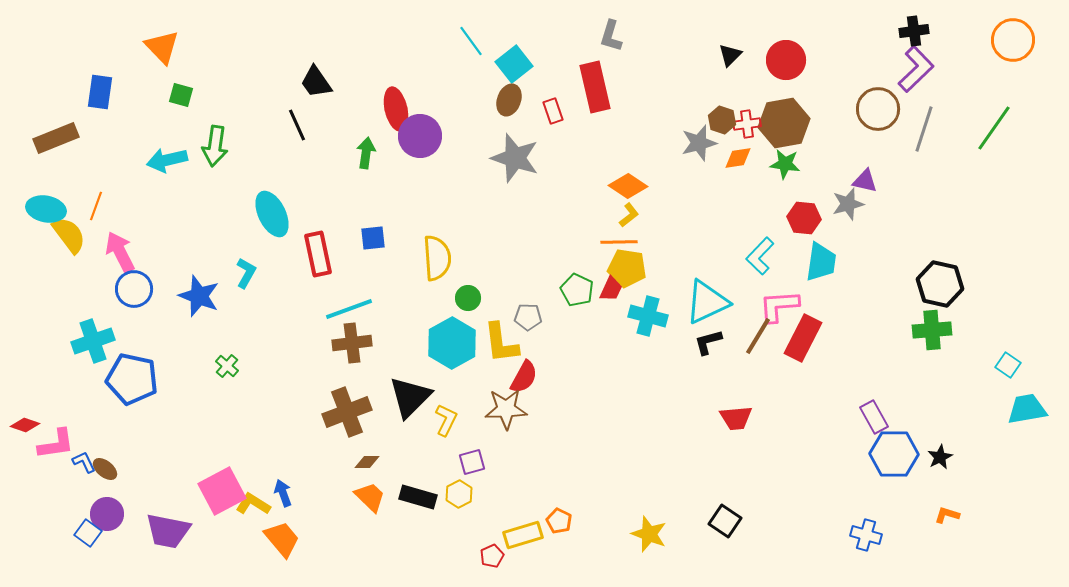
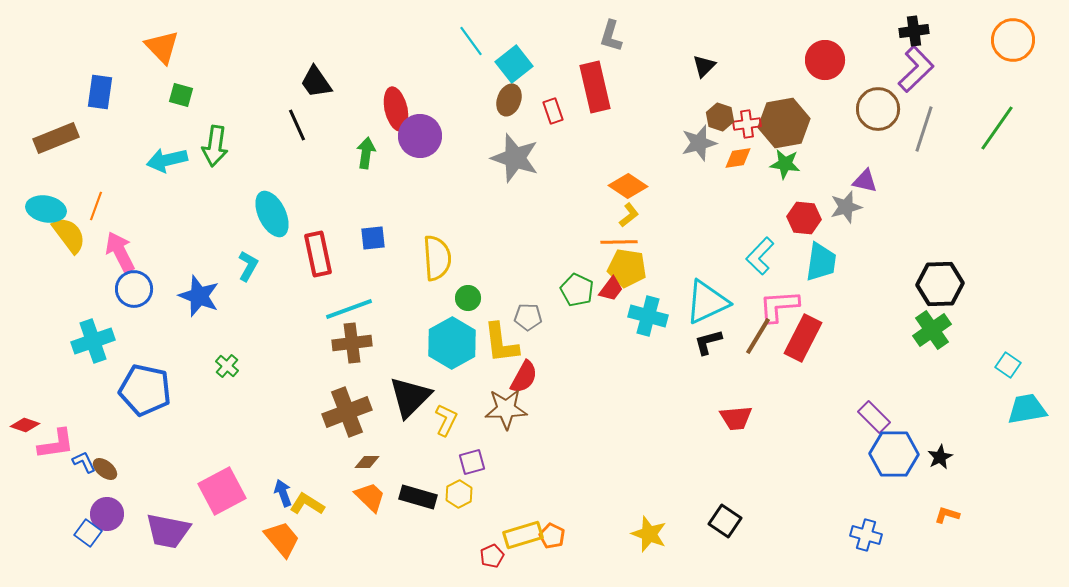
black triangle at (730, 55): moved 26 px left, 11 px down
red circle at (786, 60): moved 39 px right
brown hexagon at (722, 120): moved 2 px left, 3 px up
green line at (994, 128): moved 3 px right
gray star at (848, 204): moved 2 px left, 3 px down
cyan L-shape at (246, 273): moved 2 px right, 7 px up
black hexagon at (940, 284): rotated 15 degrees counterclockwise
red trapezoid at (611, 289): rotated 12 degrees clockwise
green cross at (932, 330): rotated 30 degrees counterclockwise
blue pentagon at (132, 379): moved 13 px right, 11 px down
purple rectangle at (874, 417): rotated 16 degrees counterclockwise
yellow L-shape at (253, 504): moved 54 px right
orange pentagon at (559, 521): moved 7 px left, 15 px down
